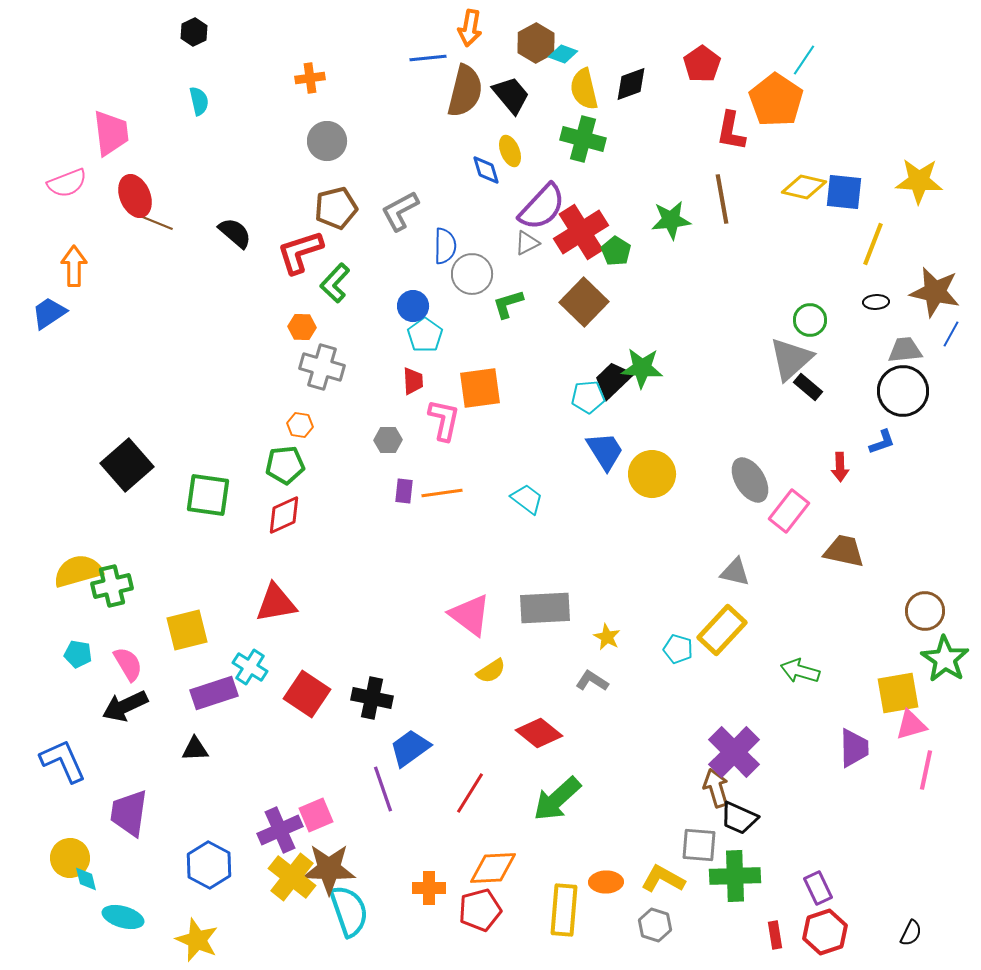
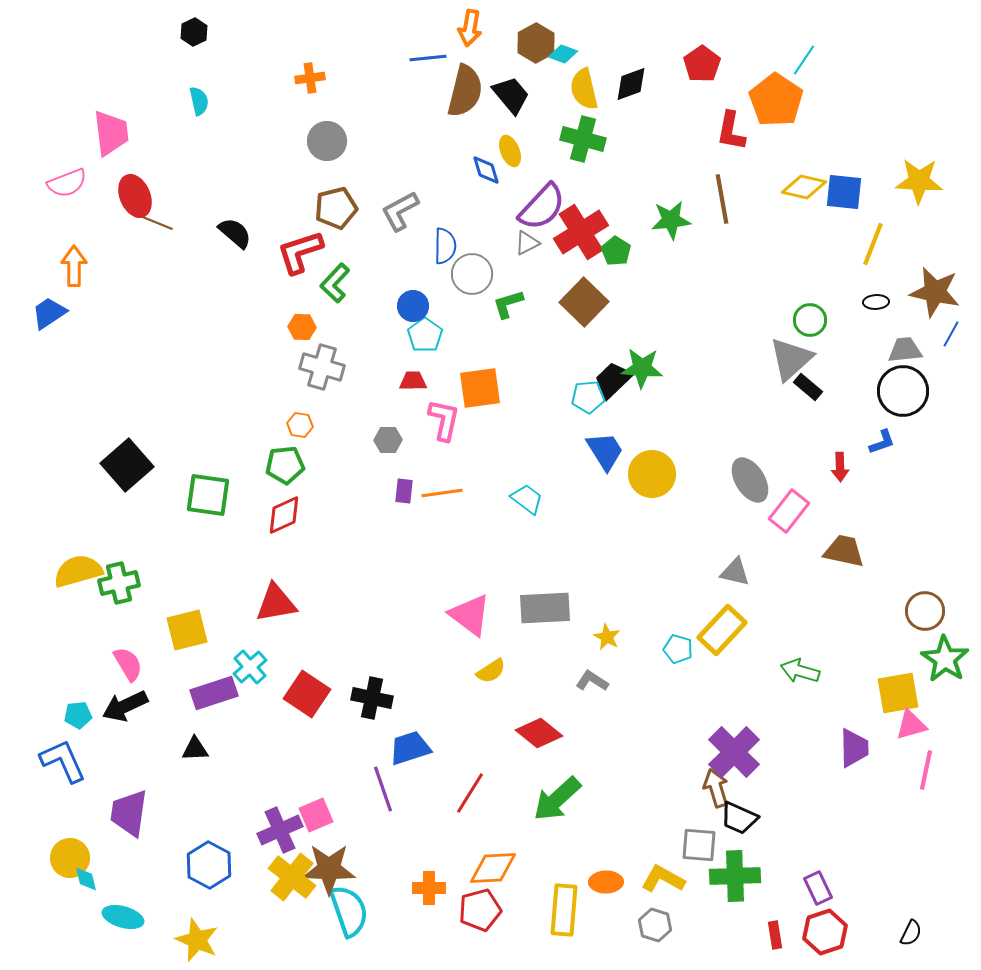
red trapezoid at (413, 381): rotated 88 degrees counterclockwise
green cross at (112, 586): moved 7 px right, 3 px up
cyan pentagon at (78, 654): moved 61 px down; rotated 16 degrees counterclockwise
cyan cross at (250, 667): rotated 16 degrees clockwise
blue trapezoid at (410, 748): rotated 18 degrees clockwise
